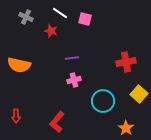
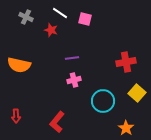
red star: moved 1 px up
yellow square: moved 2 px left, 1 px up
